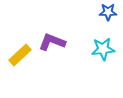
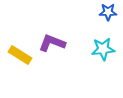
purple L-shape: moved 1 px down
yellow rectangle: rotated 75 degrees clockwise
